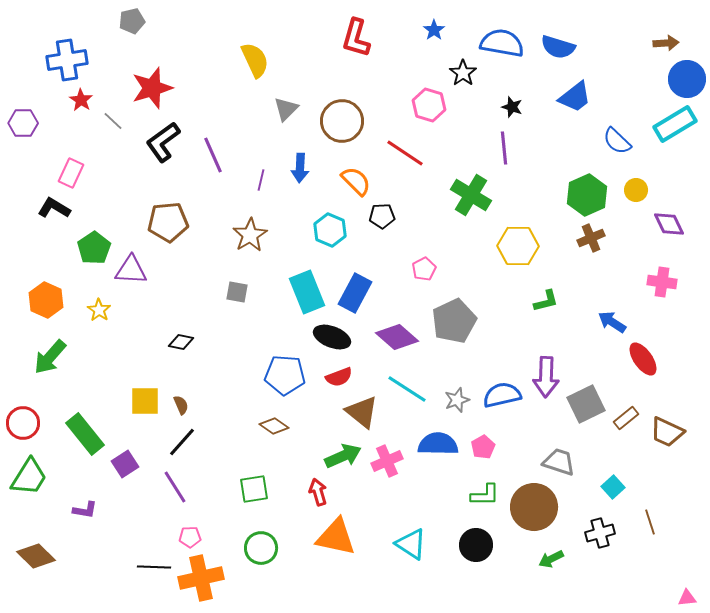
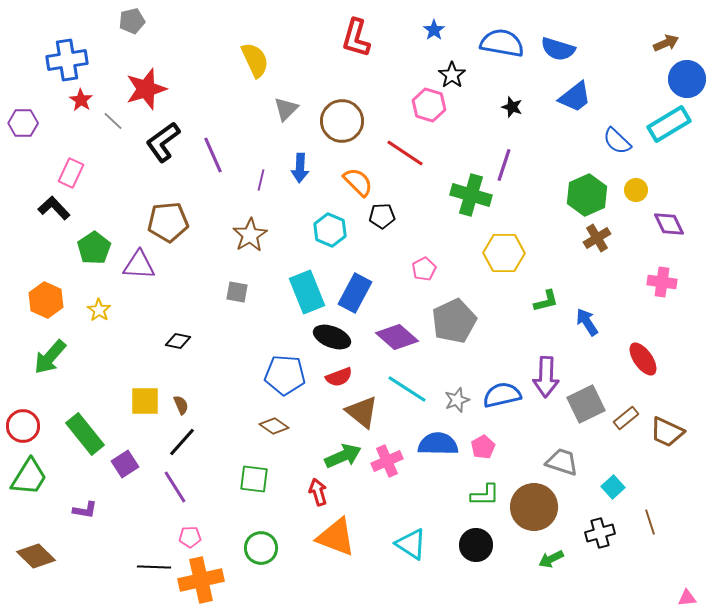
brown arrow at (666, 43): rotated 20 degrees counterclockwise
blue semicircle at (558, 47): moved 2 px down
black star at (463, 73): moved 11 px left, 2 px down
red star at (152, 88): moved 6 px left, 1 px down
cyan rectangle at (675, 124): moved 6 px left
purple line at (504, 148): moved 17 px down; rotated 24 degrees clockwise
orange semicircle at (356, 181): moved 2 px right, 1 px down
green cross at (471, 195): rotated 15 degrees counterclockwise
black L-shape at (54, 208): rotated 16 degrees clockwise
brown cross at (591, 238): moved 6 px right; rotated 8 degrees counterclockwise
yellow hexagon at (518, 246): moved 14 px left, 7 px down
purple triangle at (131, 270): moved 8 px right, 5 px up
blue arrow at (612, 322): moved 25 px left; rotated 24 degrees clockwise
black diamond at (181, 342): moved 3 px left, 1 px up
red circle at (23, 423): moved 3 px down
gray trapezoid at (559, 462): moved 3 px right
green square at (254, 489): moved 10 px up; rotated 16 degrees clockwise
orange triangle at (336, 537): rotated 9 degrees clockwise
orange cross at (201, 578): moved 2 px down
